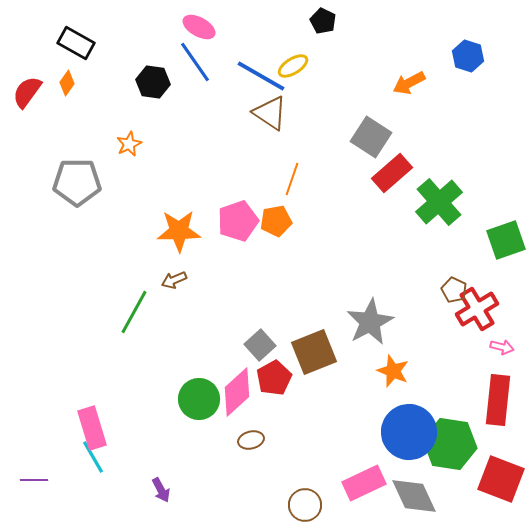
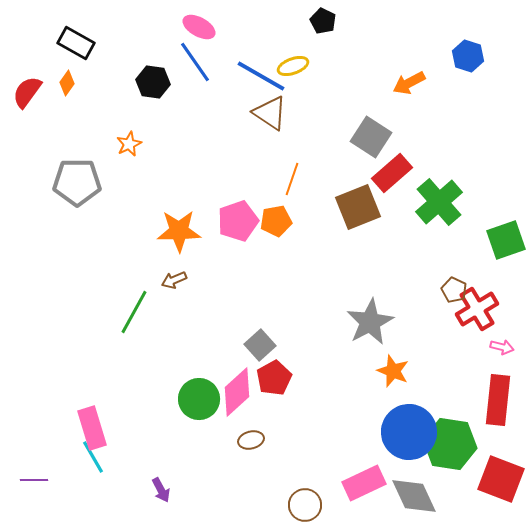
yellow ellipse at (293, 66): rotated 12 degrees clockwise
brown square at (314, 352): moved 44 px right, 145 px up
